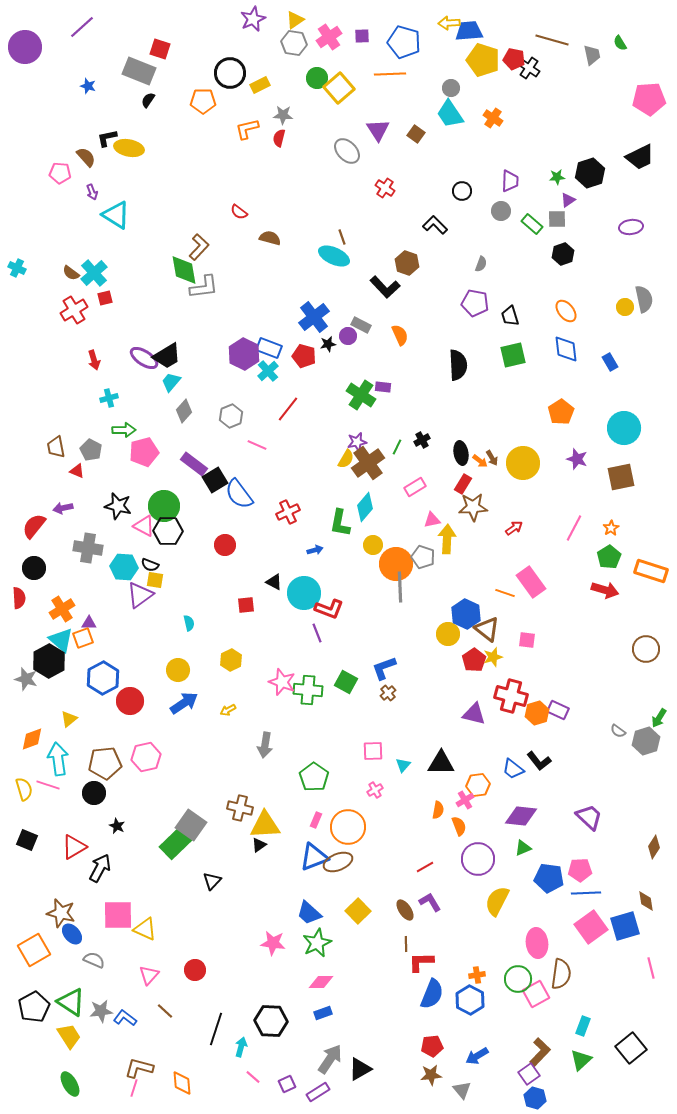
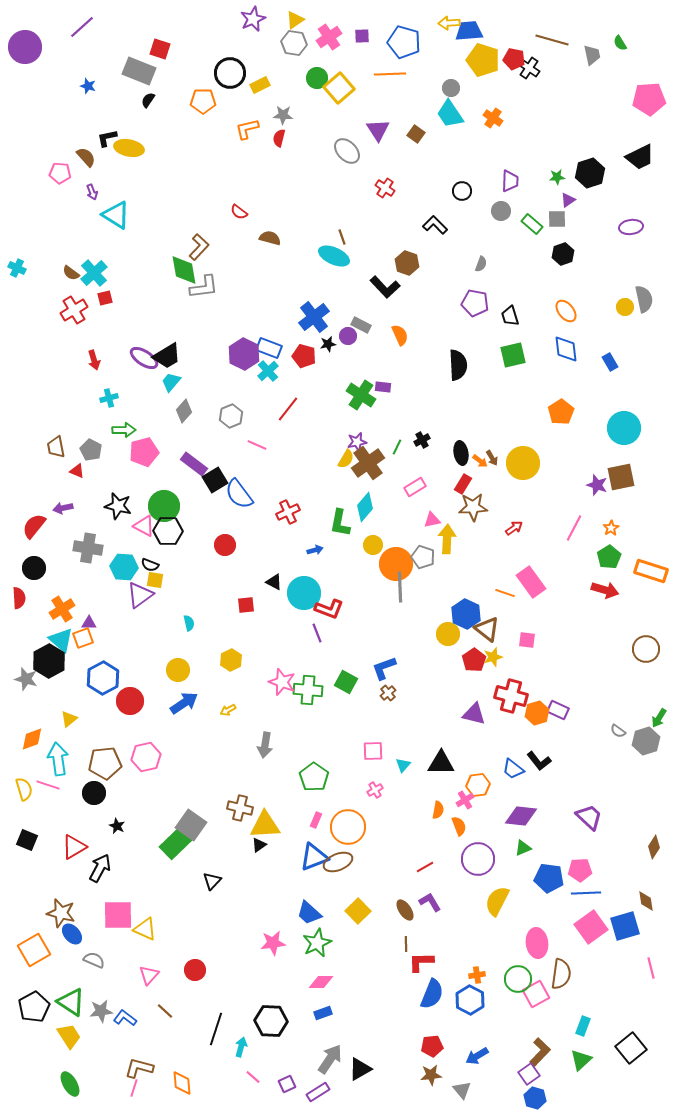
purple star at (577, 459): moved 20 px right, 26 px down
pink star at (273, 943): rotated 15 degrees counterclockwise
